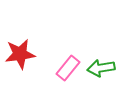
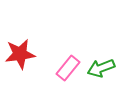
green arrow: rotated 12 degrees counterclockwise
